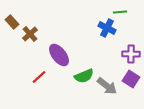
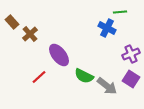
purple cross: rotated 24 degrees counterclockwise
green semicircle: rotated 48 degrees clockwise
